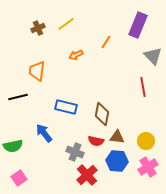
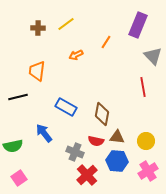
brown cross: rotated 24 degrees clockwise
blue rectangle: rotated 15 degrees clockwise
pink cross: moved 4 px down
